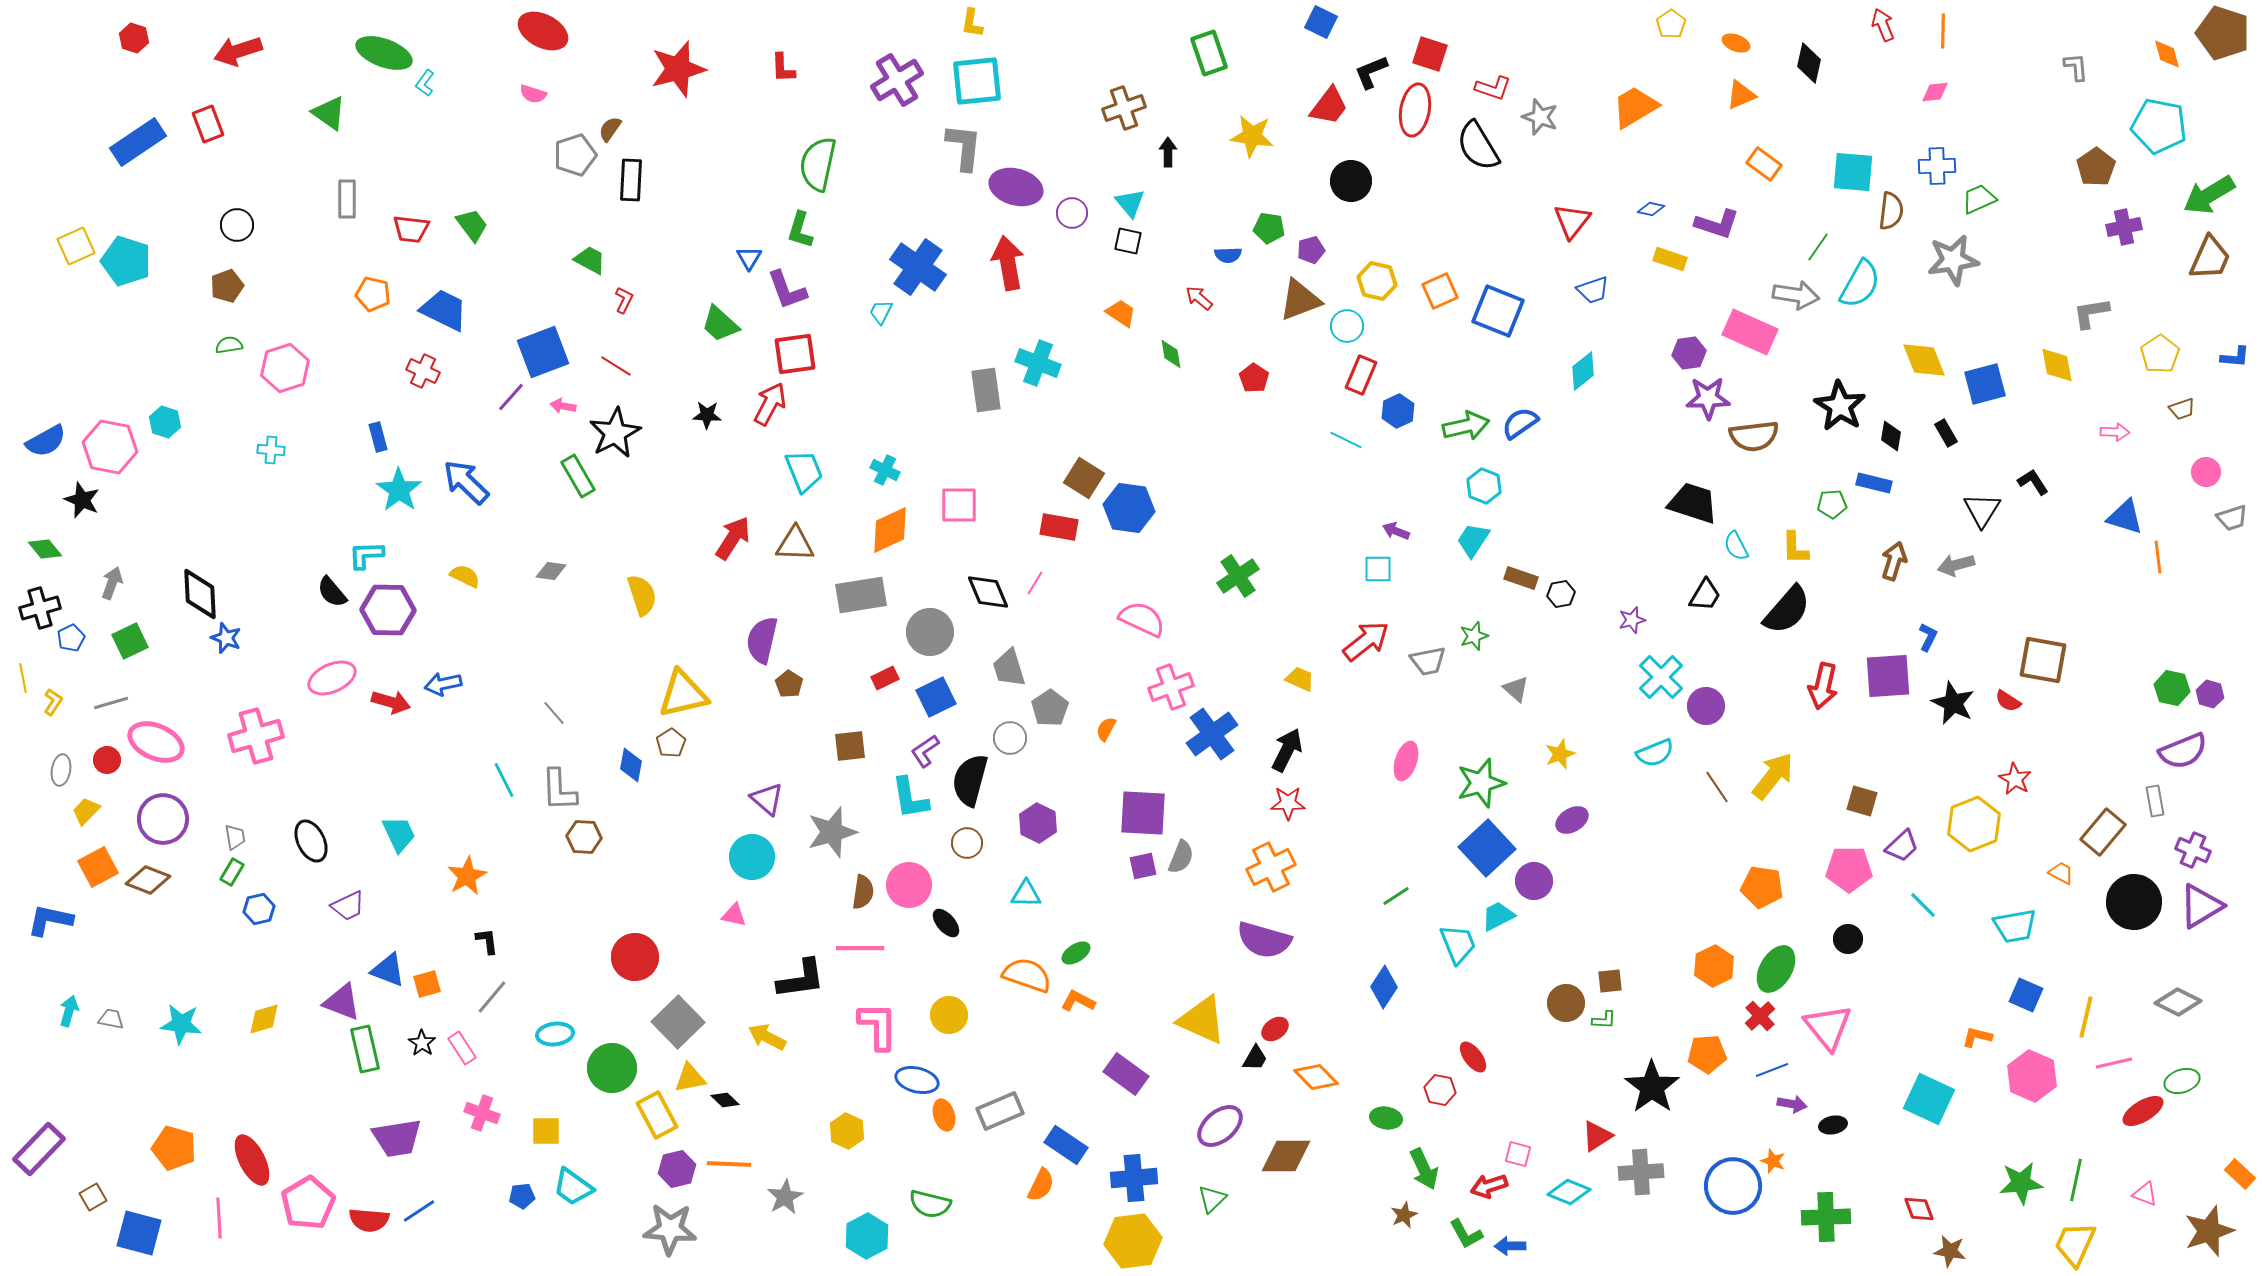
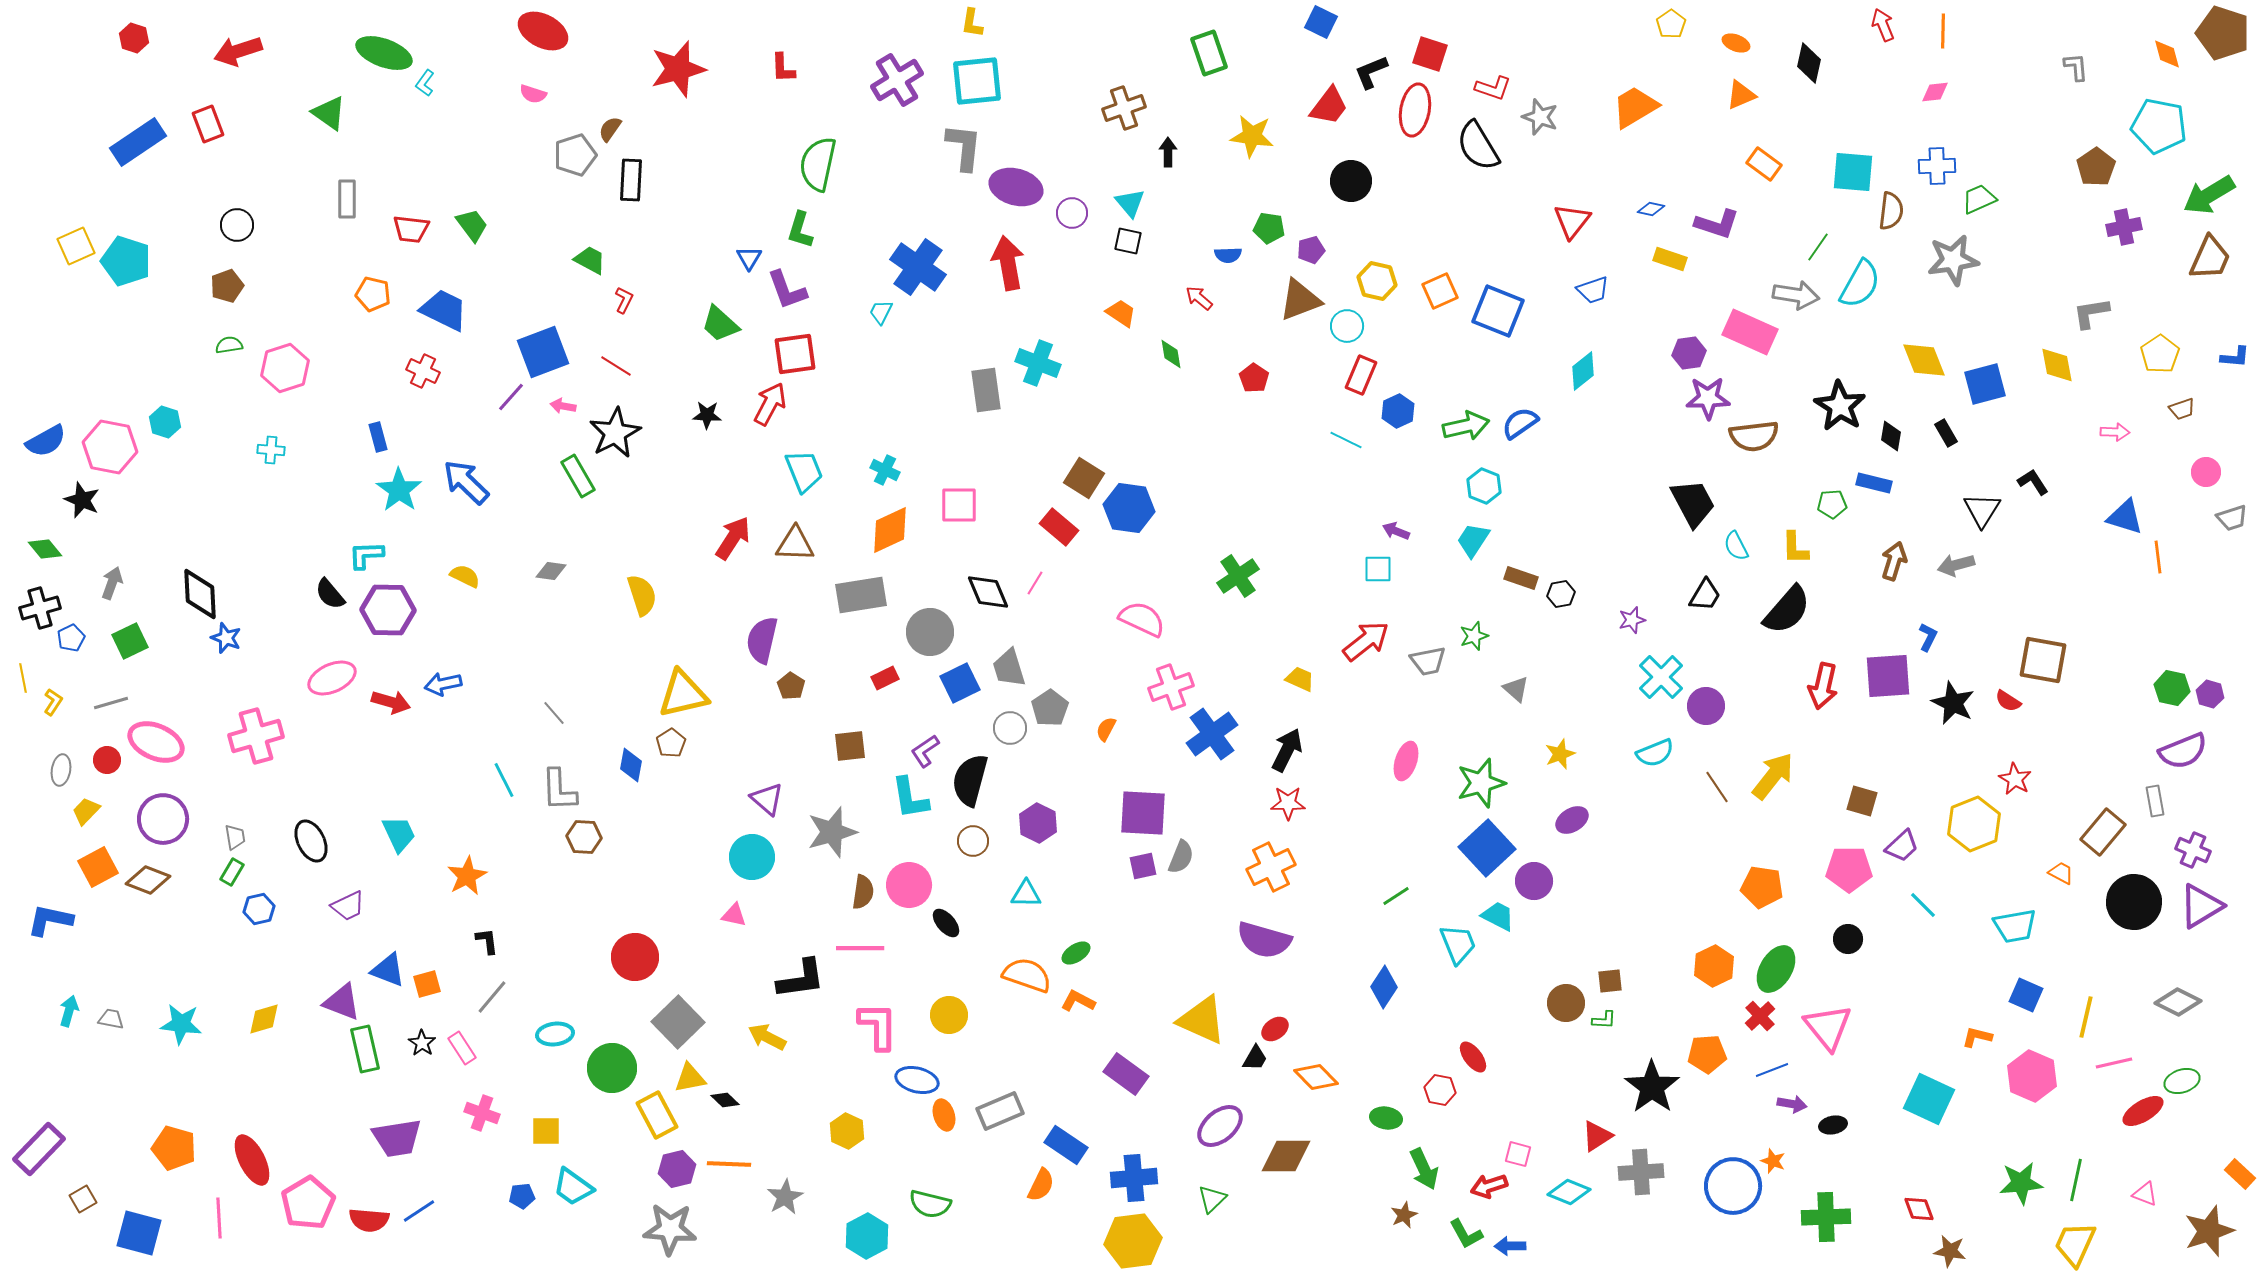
black trapezoid at (1693, 503): rotated 44 degrees clockwise
red rectangle at (1059, 527): rotated 30 degrees clockwise
black semicircle at (332, 592): moved 2 px left, 2 px down
brown pentagon at (789, 684): moved 2 px right, 2 px down
blue square at (936, 697): moved 24 px right, 14 px up
gray circle at (1010, 738): moved 10 px up
brown circle at (967, 843): moved 6 px right, 2 px up
cyan trapezoid at (1498, 916): rotated 54 degrees clockwise
brown square at (93, 1197): moved 10 px left, 2 px down
